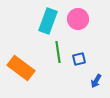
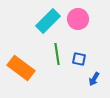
cyan rectangle: rotated 25 degrees clockwise
green line: moved 1 px left, 2 px down
blue square: rotated 24 degrees clockwise
blue arrow: moved 2 px left, 2 px up
